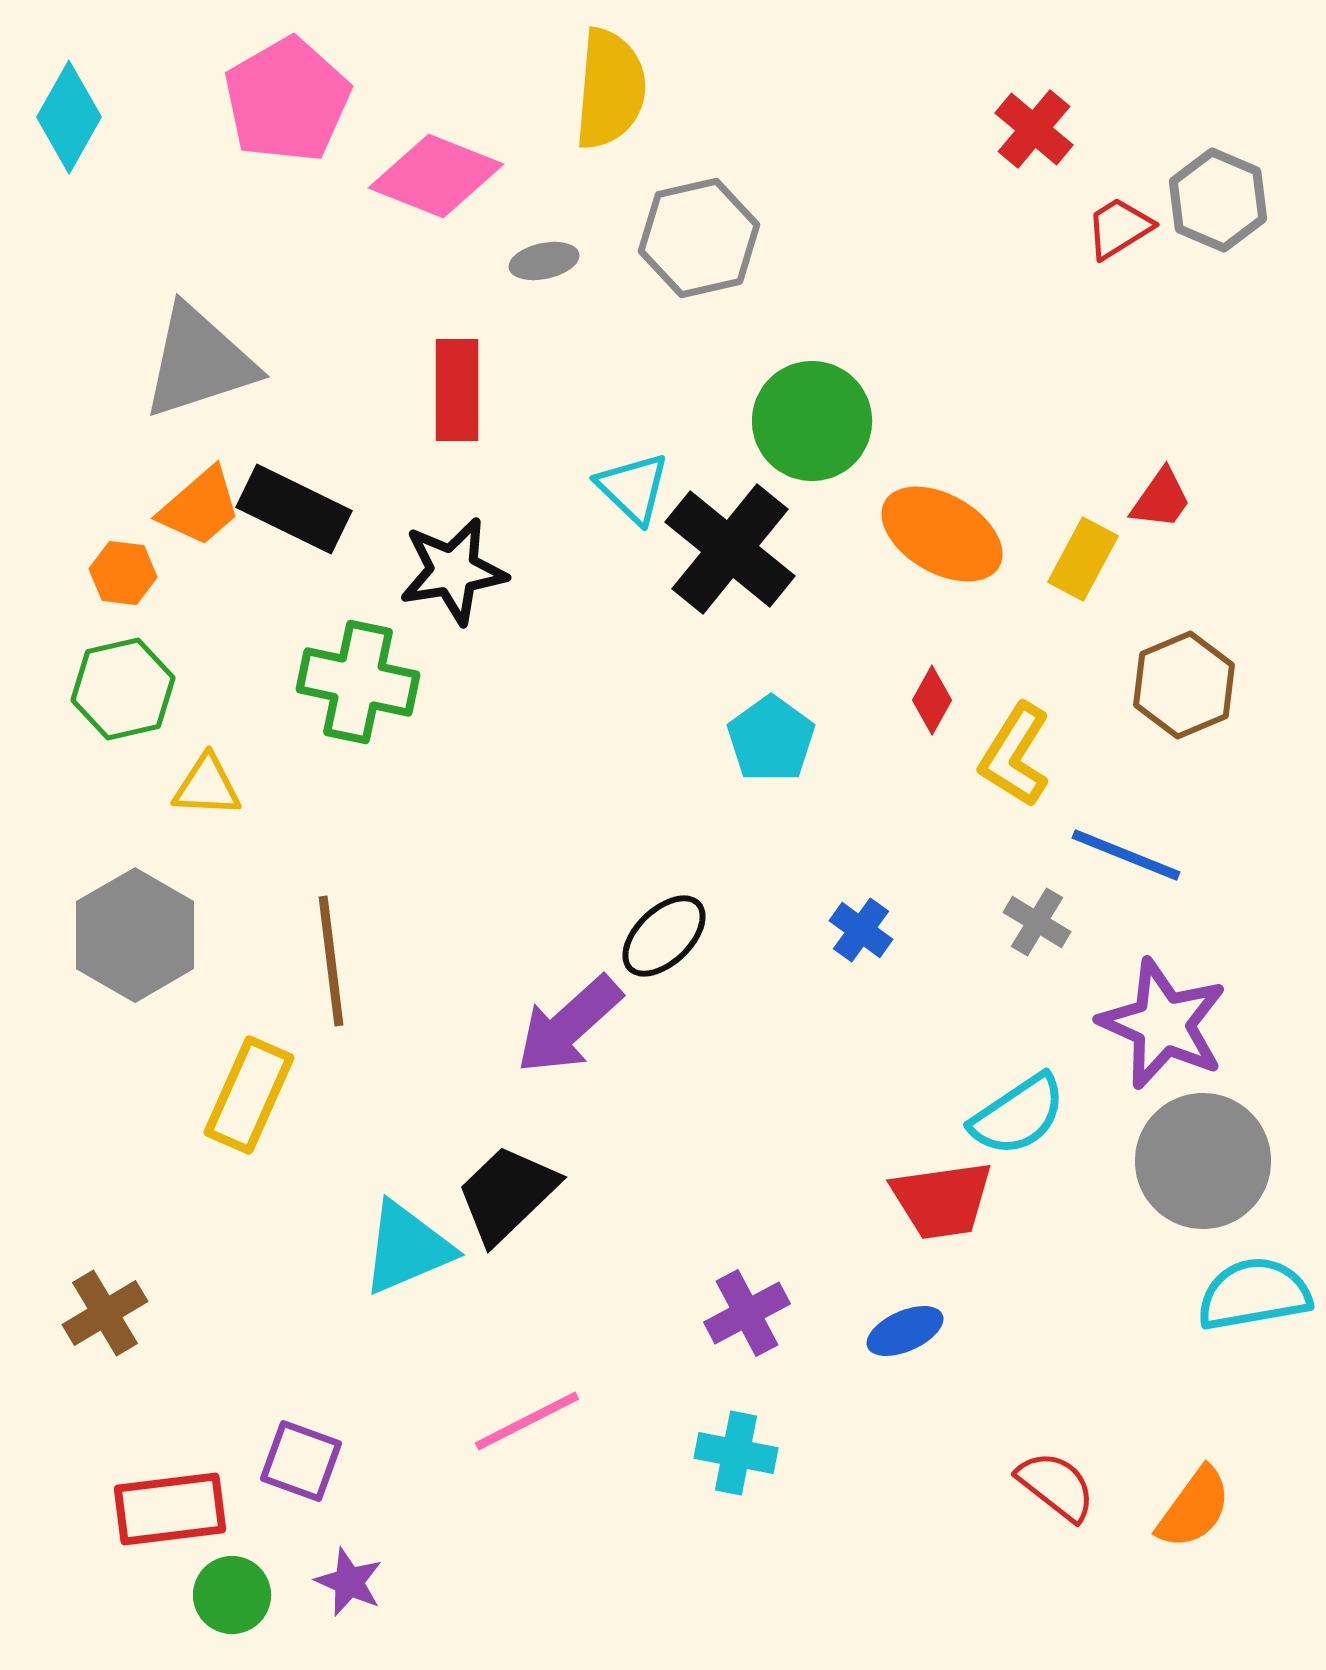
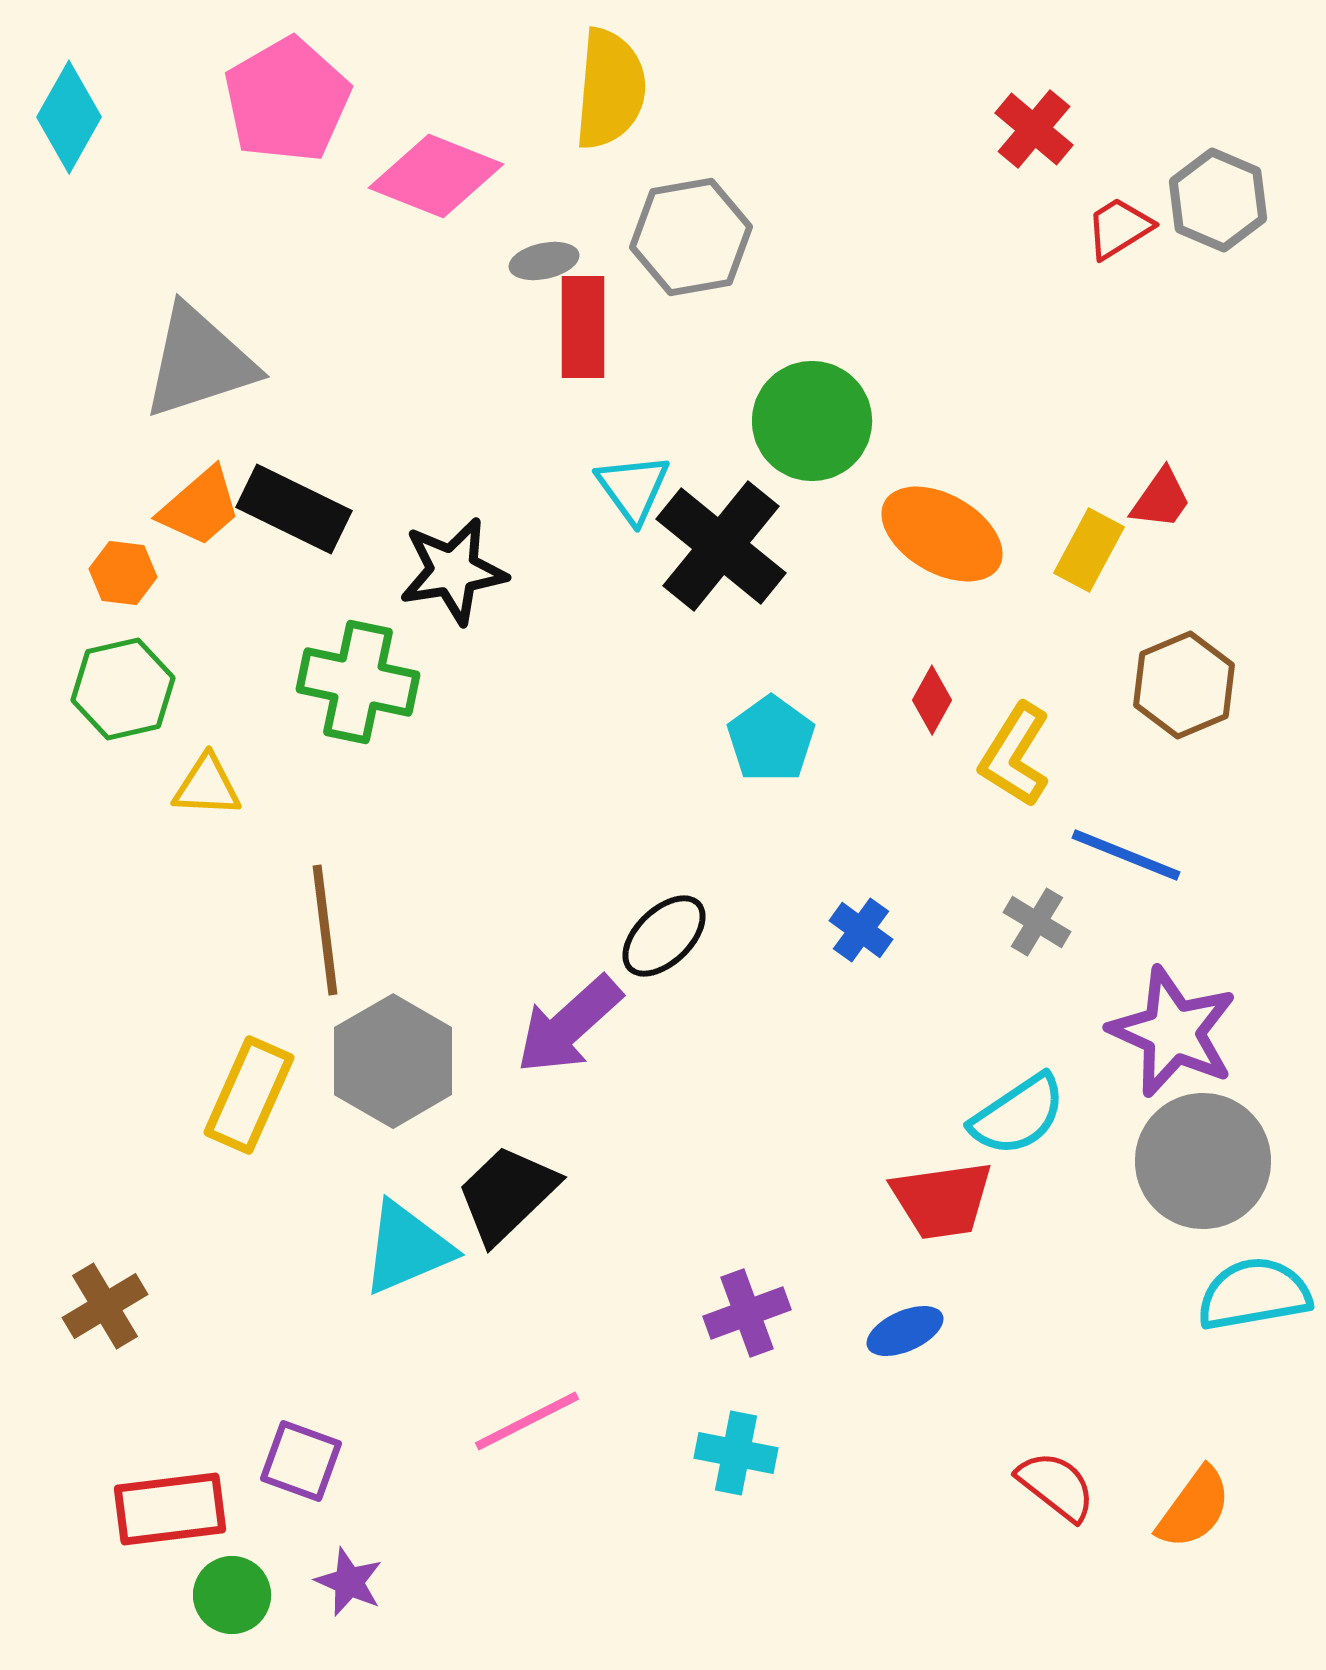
gray hexagon at (699, 238): moved 8 px left, 1 px up; rotated 3 degrees clockwise
red rectangle at (457, 390): moved 126 px right, 63 px up
cyan triangle at (633, 488): rotated 10 degrees clockwise
black cross at (730, 549): moved 9 px left, 3 px up
yellow rectangle at (1083, 559): moved 6 px right, 9 px up
gray hexagon at (135, 935): moved 258 px right, 126 px down
brown line at (331, 961): moved 6 px left, 31 px up
purple star at (1163, 1024): moved 10 px right, 8 px down
brown cross at (105, 1313): moved 7 px up
purple cross at (747, 1313): rotated 8 degrees clockwise
